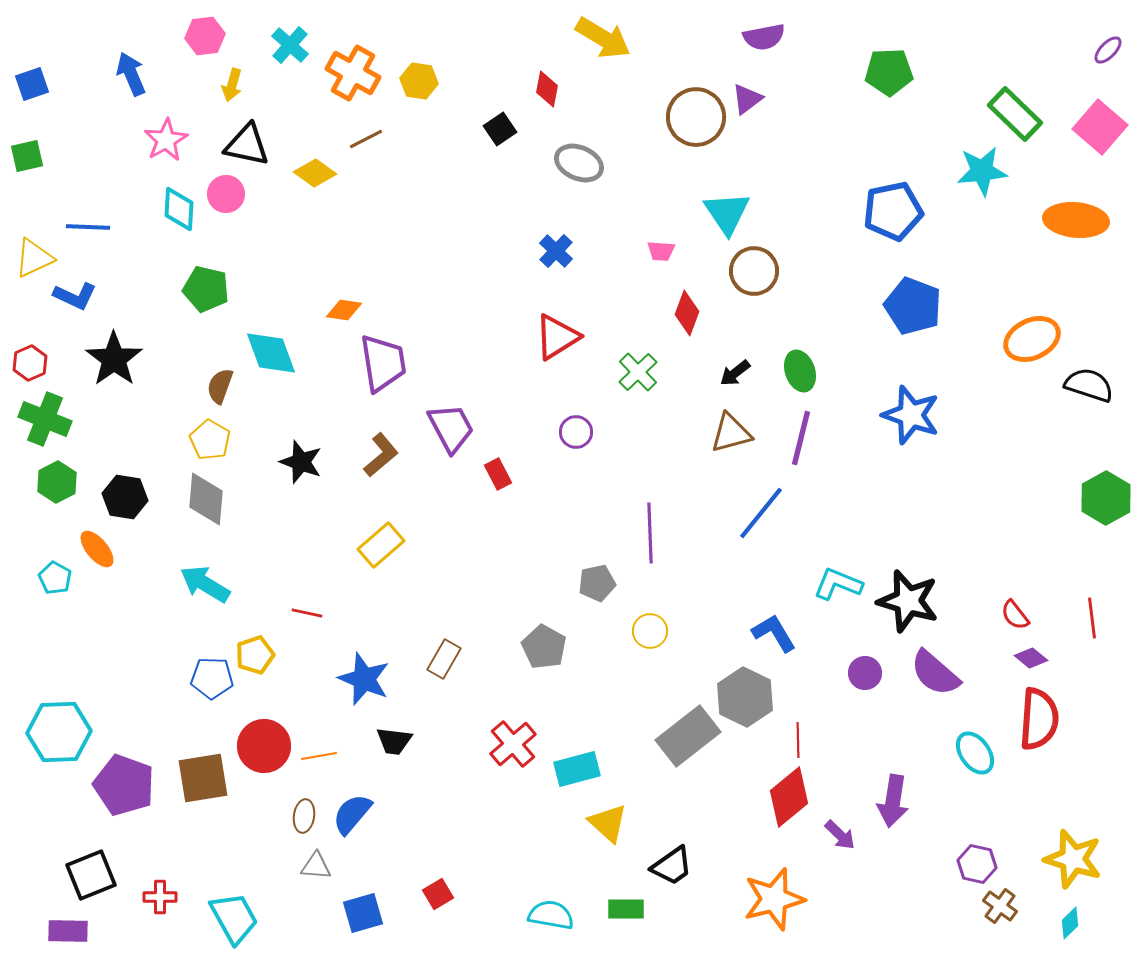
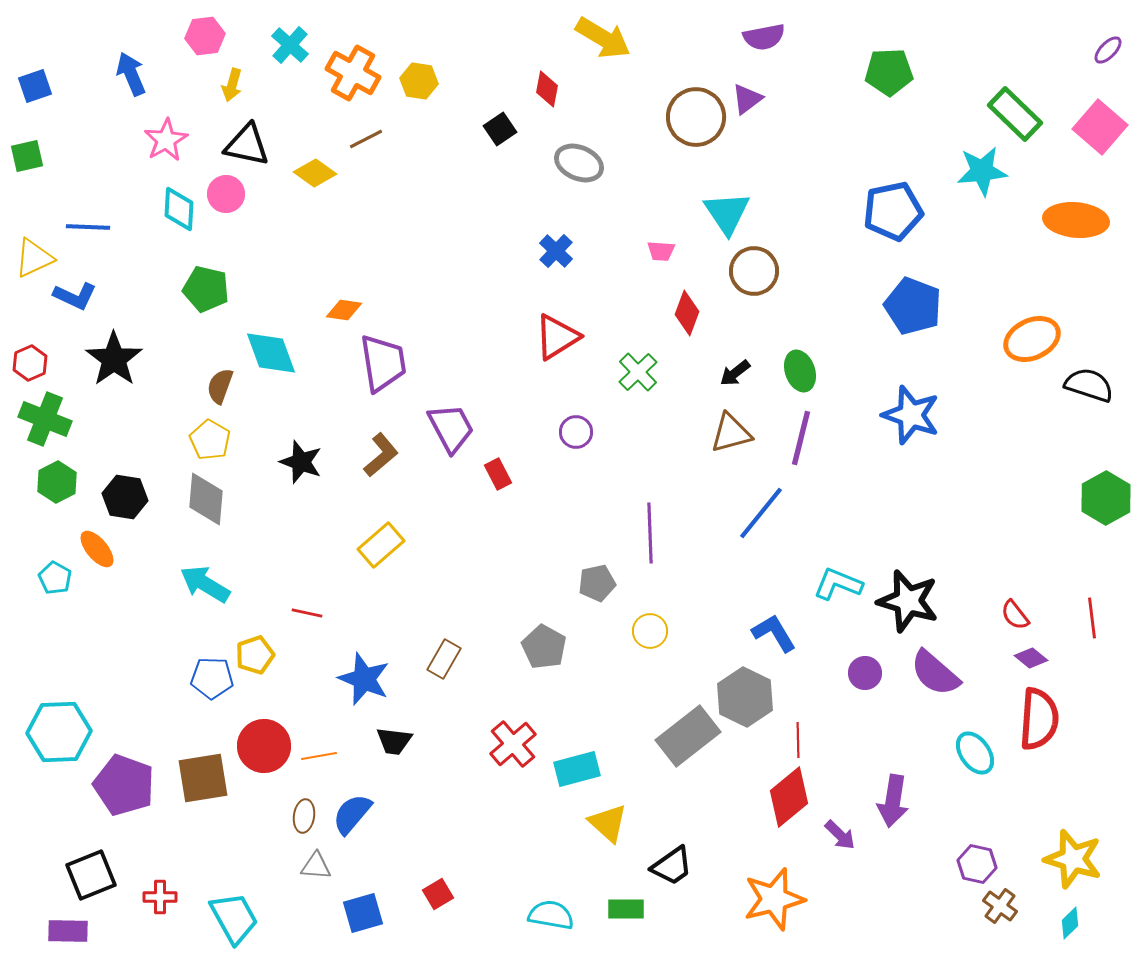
blue square at (32, 84): moved 3 px right, 2 px down
